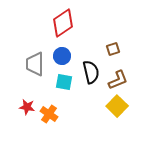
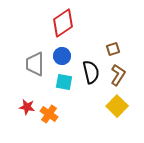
brown L-shape: moved 5 px up; rotated 35 degrees counterclockwise
